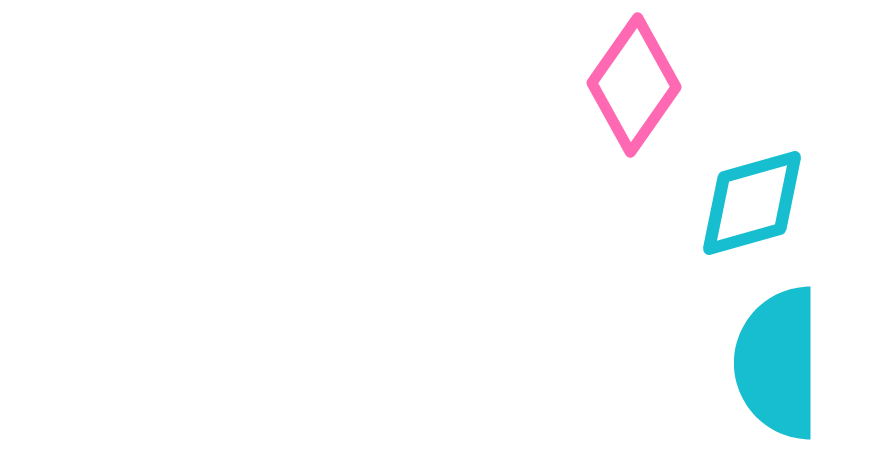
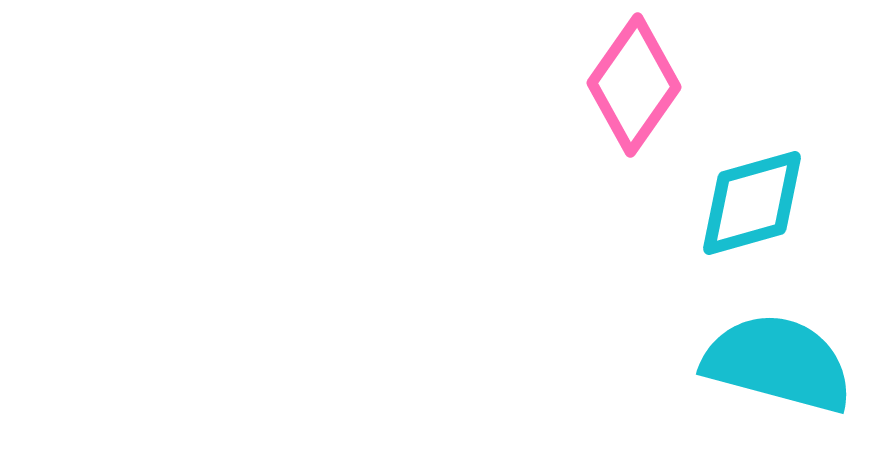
cyan semicircle: rotated 105 degrees clockwise
